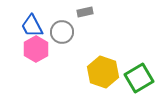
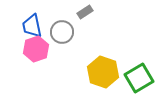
gray rectangle: rotated 21 degrees counterclockwise
blue trapezoid: rotated 15 degrees clockwise
pink hexagon: rotated 10 degrees clockwise
